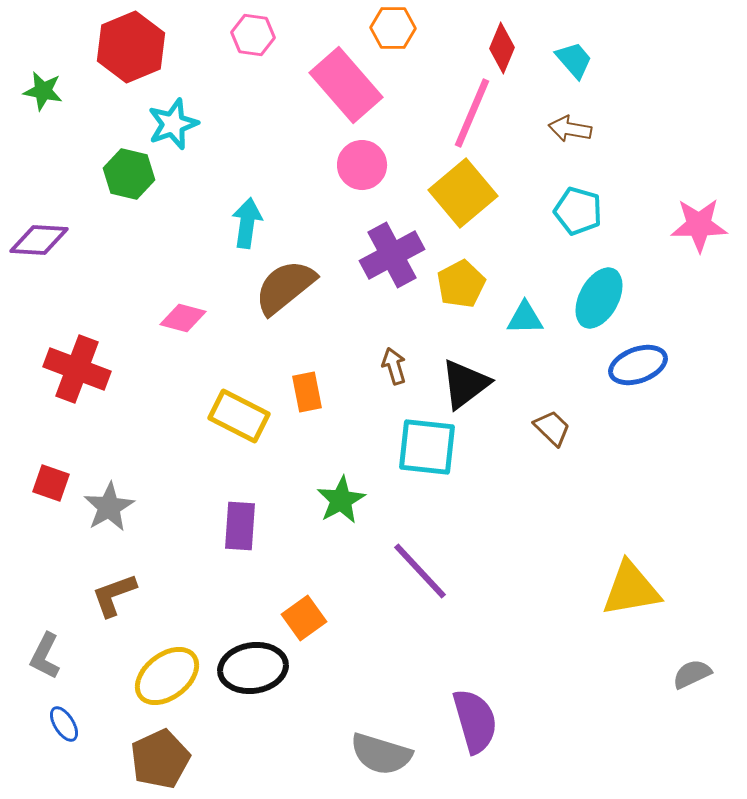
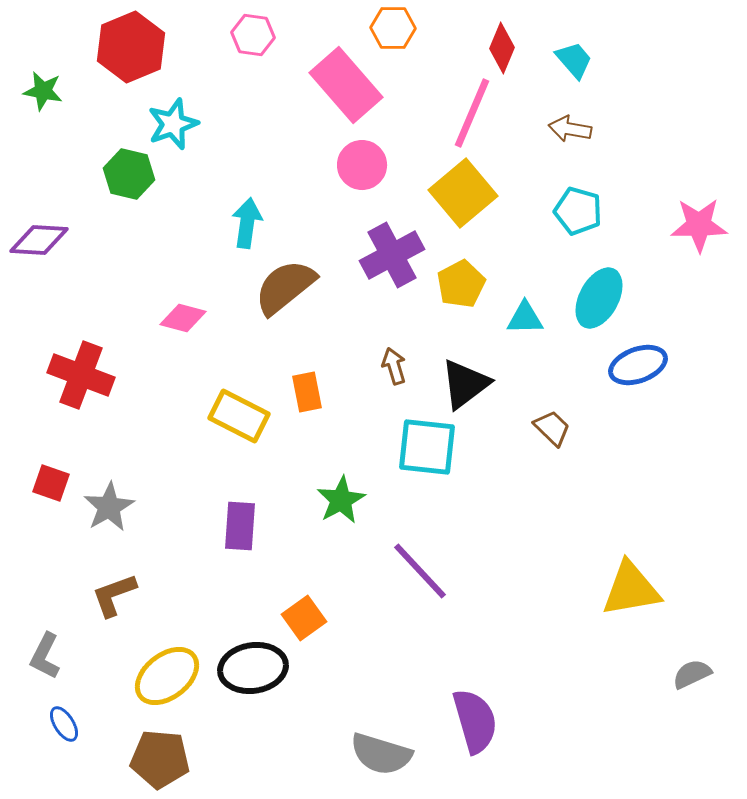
red cross at (77, 369): moved 4 px right, 6 px down
brown pentagon at (160, 759): rotated 30 degrees clockwise
